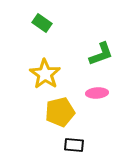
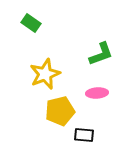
green rectangle: moved 11 px left
yellow star: rotated 16 degrees clockwise
yellow pentagon: moved 1 px up
black rectangle: moved 10 px right, 10 px up
